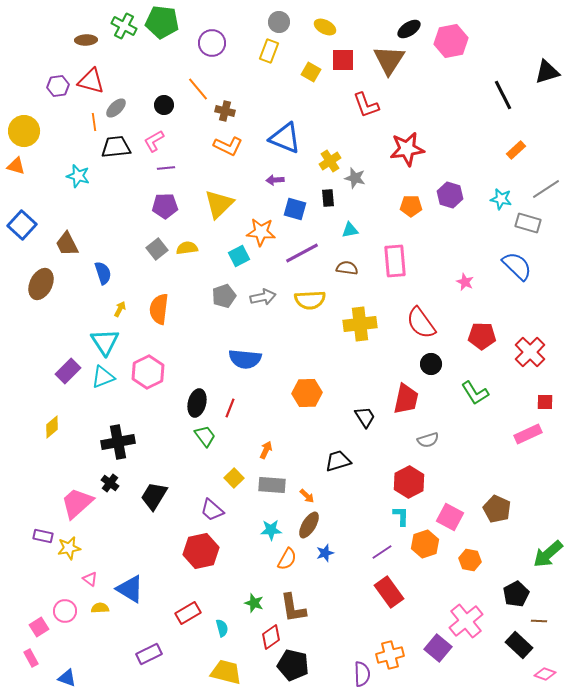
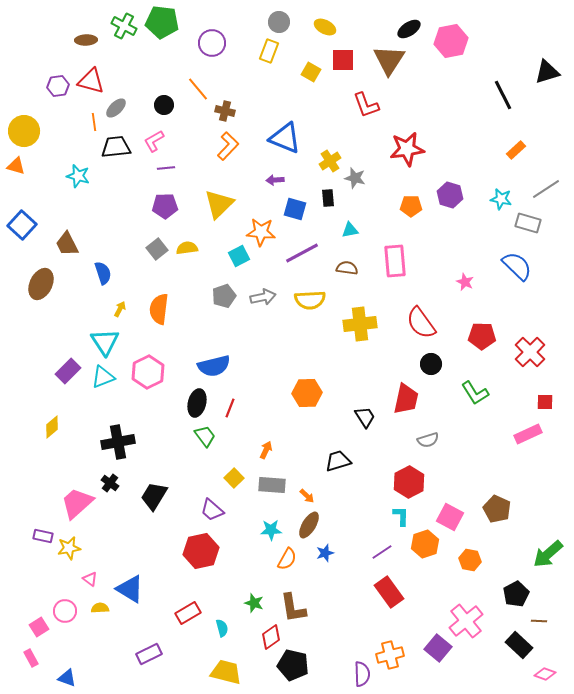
orange L-shape at (228, 146): rotated 72 degrees counterclockwise
blue semicircle at (245, 359): moved 31 px left, 7 px down; rotated 20 degrees counterclockwise
